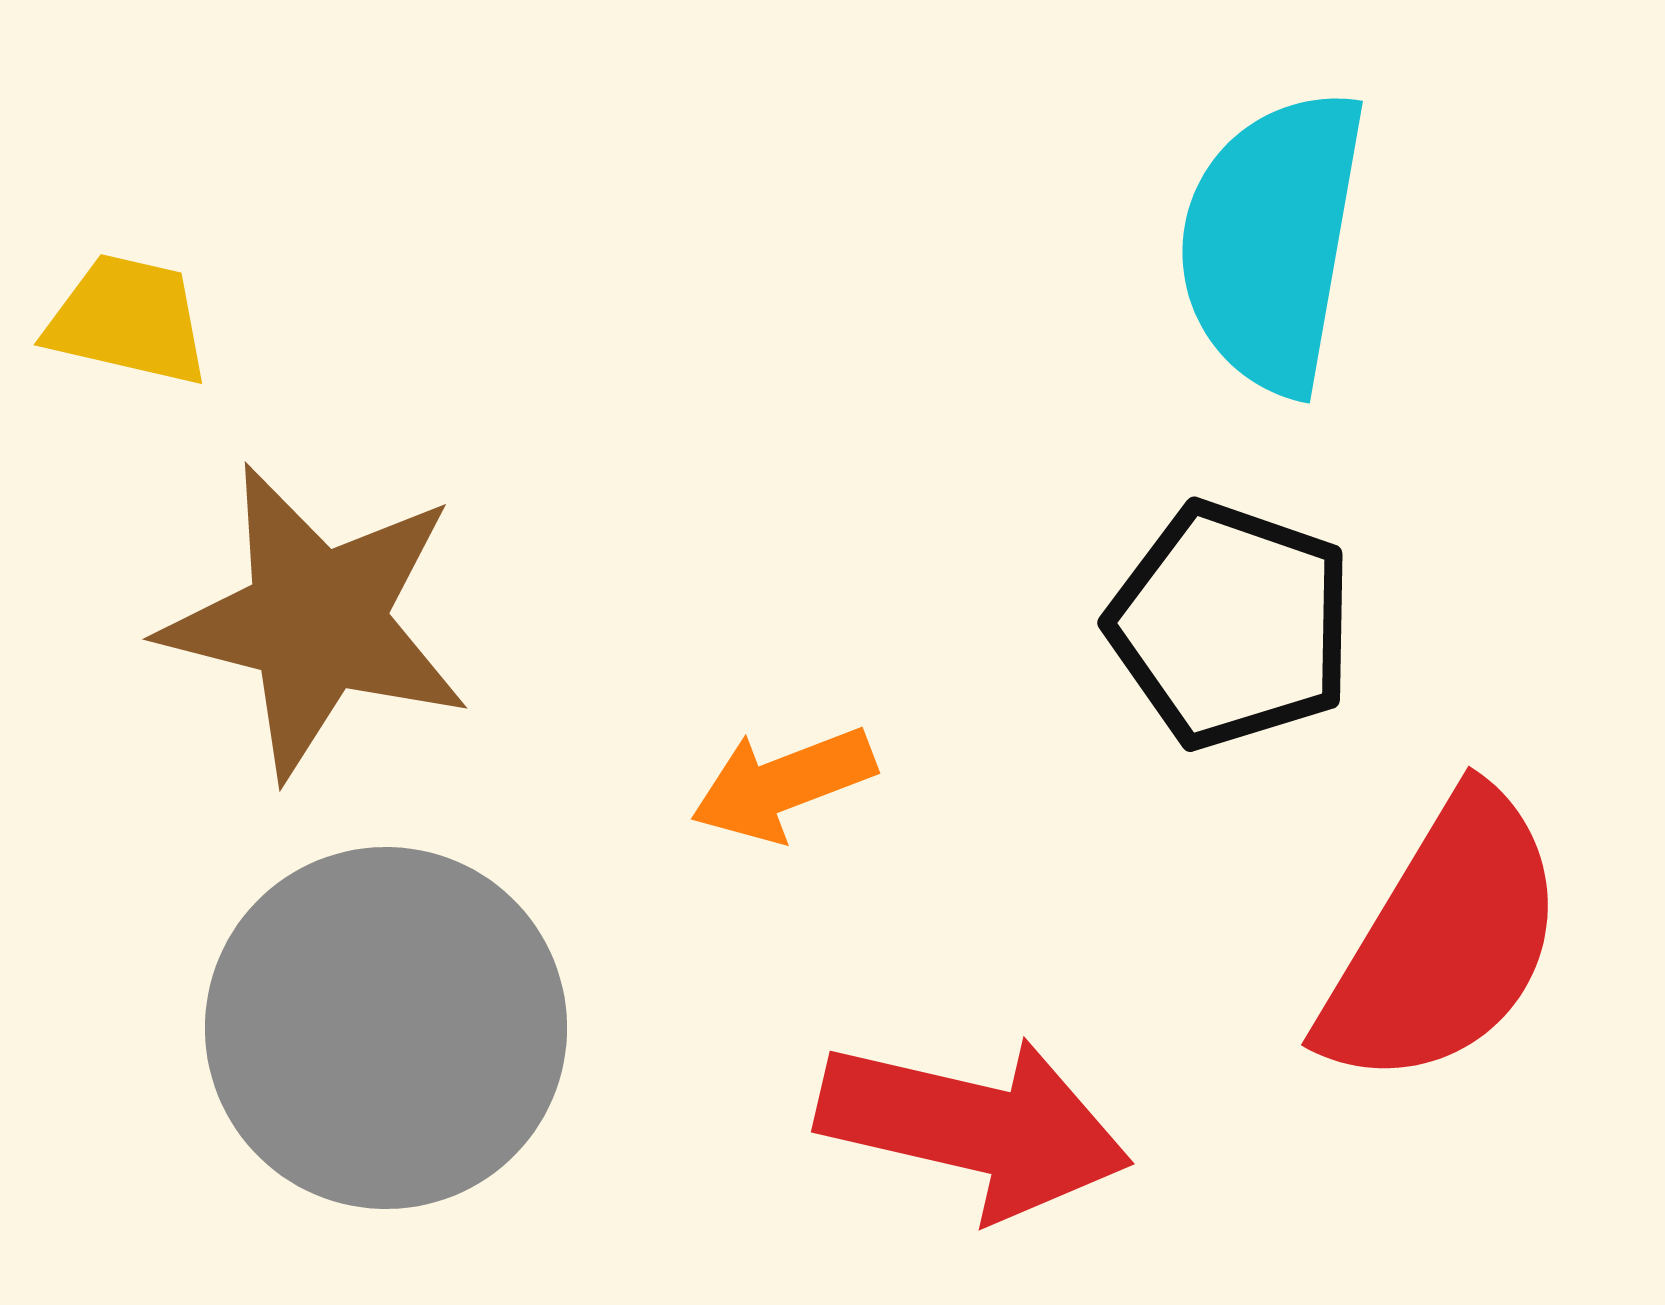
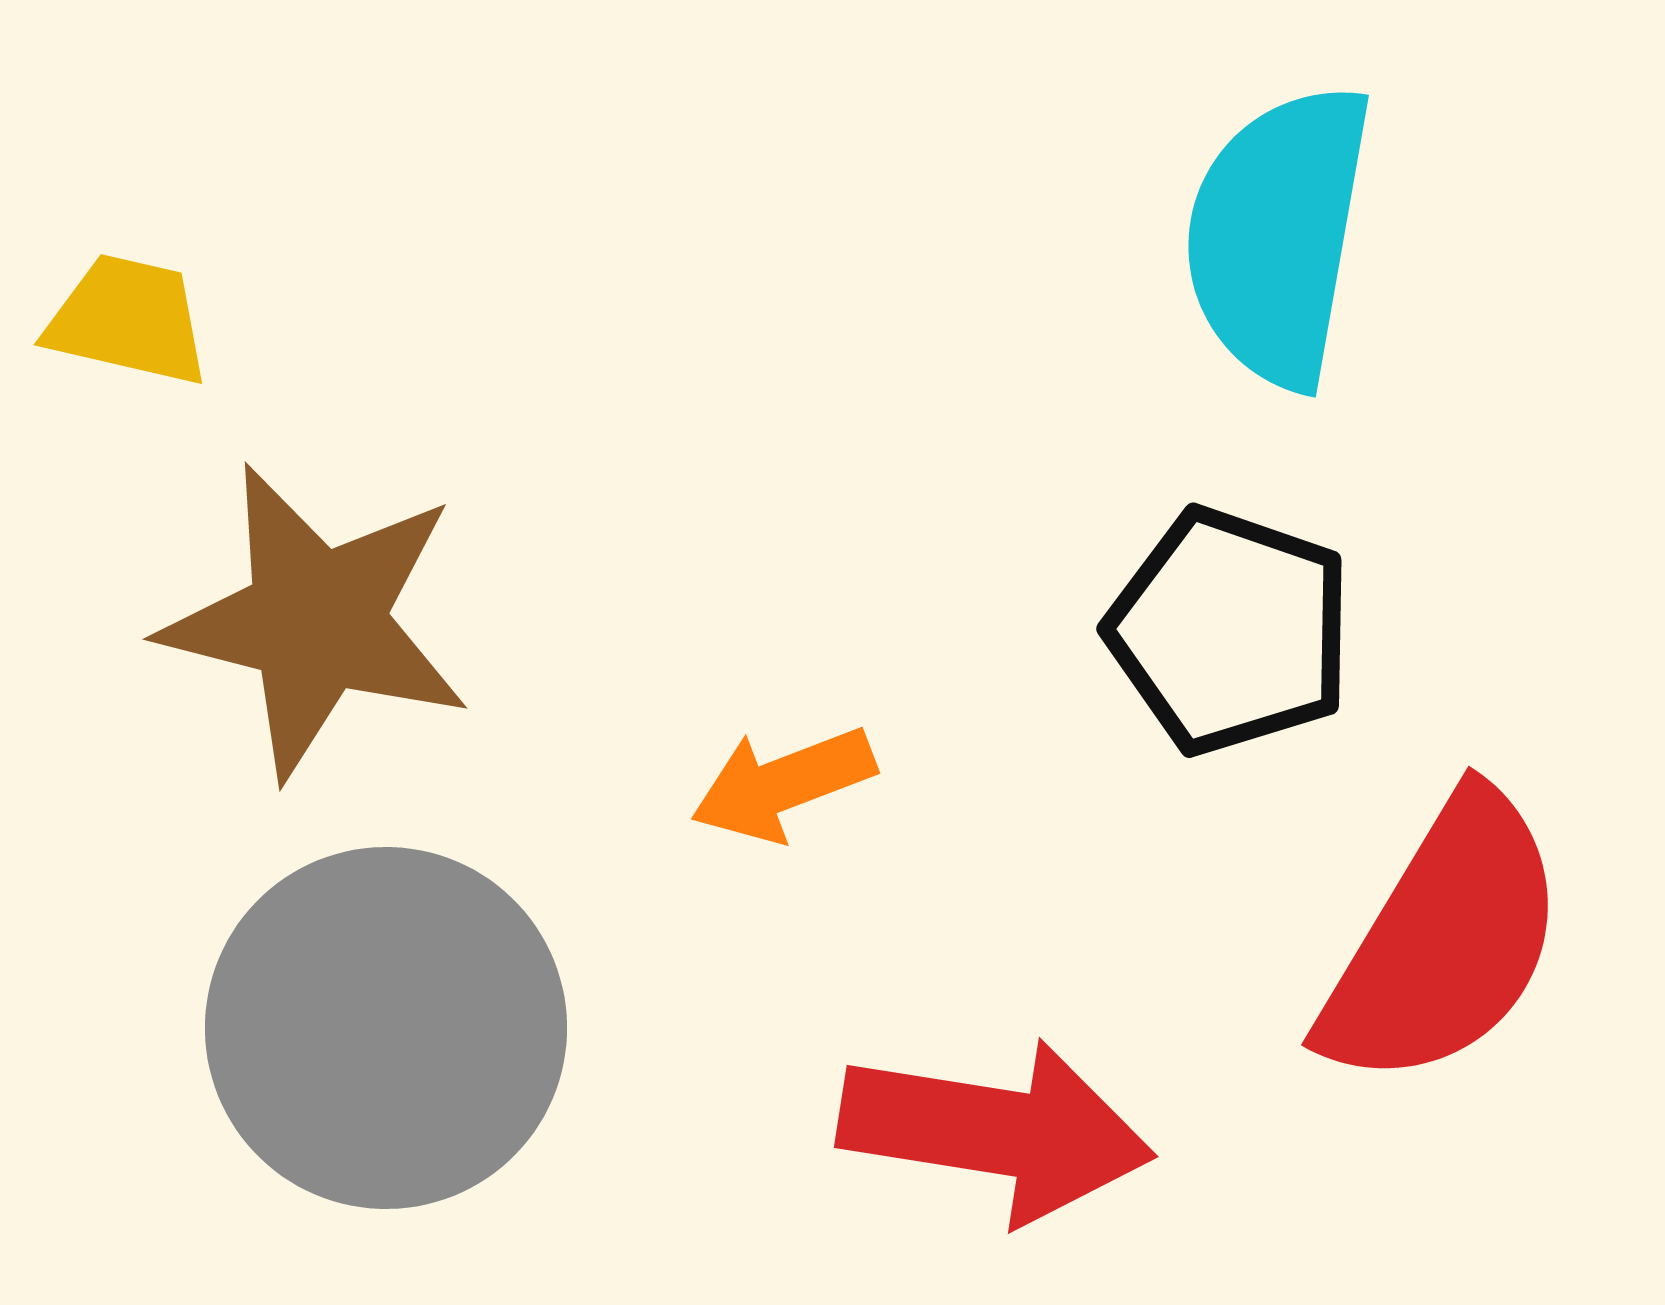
cyan semicircle: moved 6 px right, 6 px up
black pentagon: moved 1 px left, 6 px down
red arrow: moved 22 px right, 4 px down; rotated 4 degrees counterclockwise
